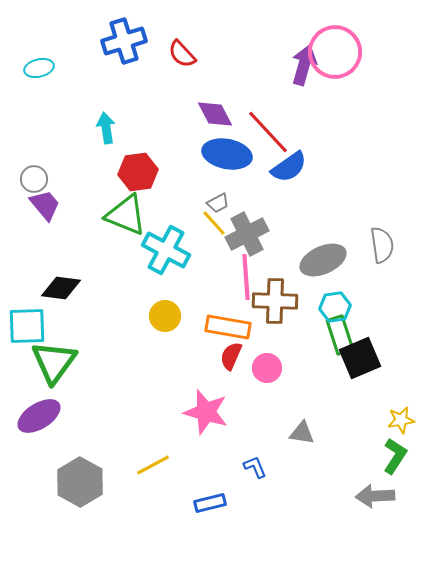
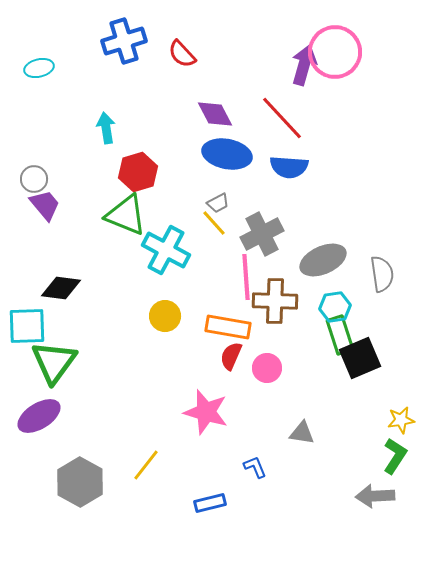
red line at (268, 132): moved 14 px right, 14 px up
blue semicircle at (289, 167): rotated 39 degrees clockwise
red hexagon at (138, 172): rotated 9 degrees counterclockwise
gray cross at (247, 234): moved 15 px right
gray semicircle at (382, 245): moved 29 px down
yellow line at (153, 465): moved 7 px left; rotated 24 degrees counterclockwise
